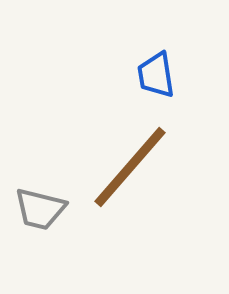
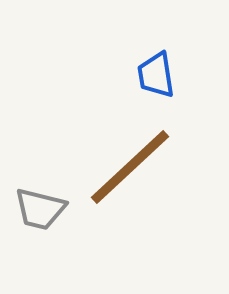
brown line: rotated 6 degrees clockwise
